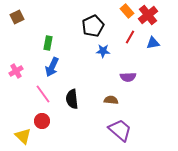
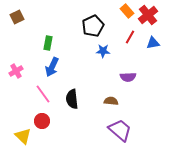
brown semicircle: moved 1 px down
